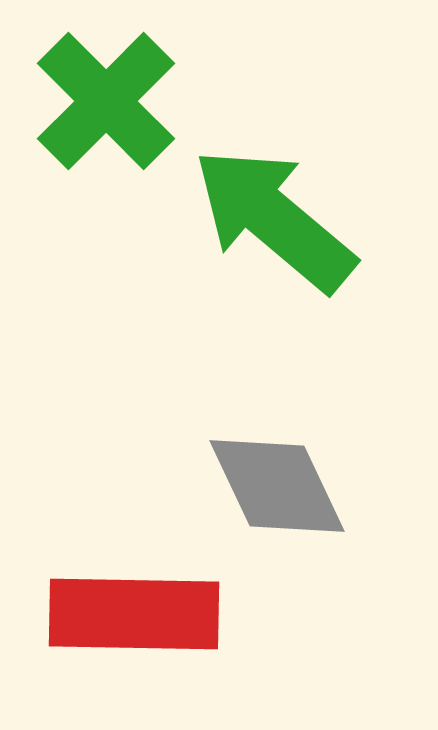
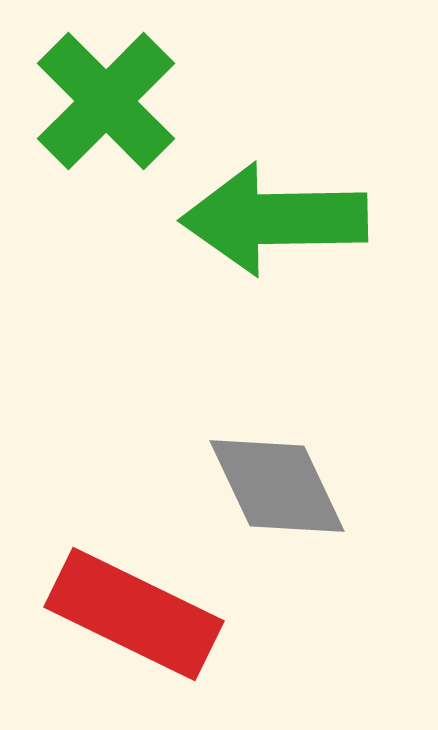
green arrow: rotated 41 degrees counterclockwise
red rectangle: rotated 25 degrees clockwise
